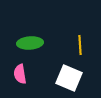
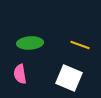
yellow line: rotated 66 degrees counterclockwise
